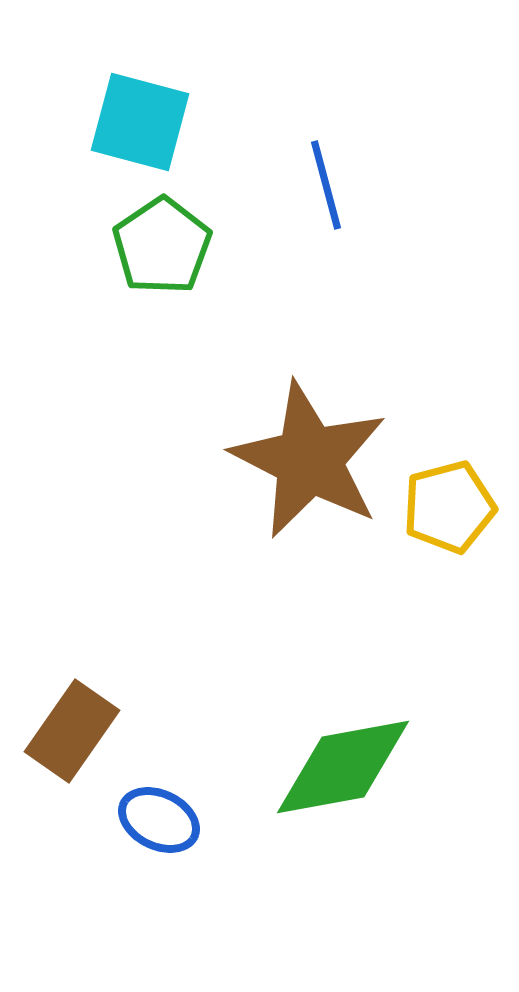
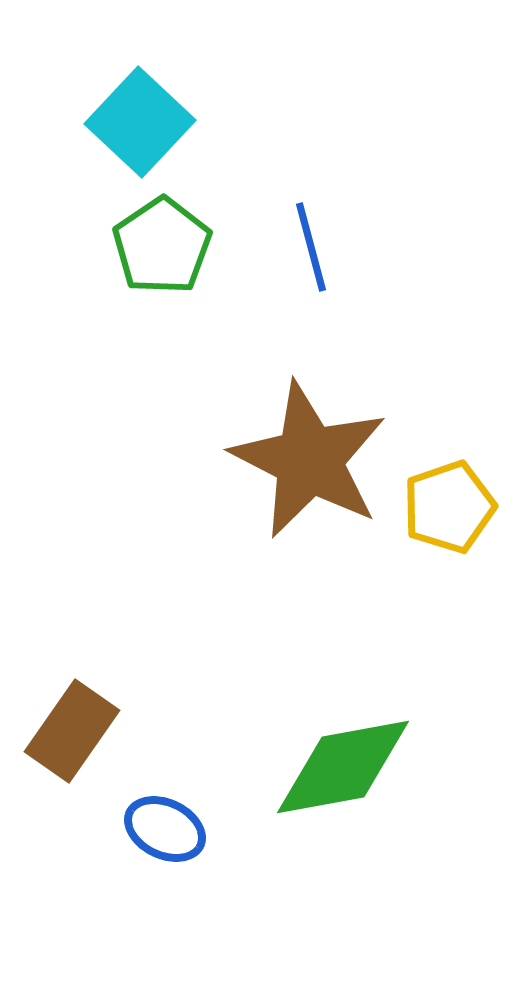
cyan square: rotated 28 degrees clockwise
blue line: moved 15 px left, 62 px down
yellow pentagon: rotated 4 degrees counterclockwise
blue ellipse: moved 6 px right, 9 px down
